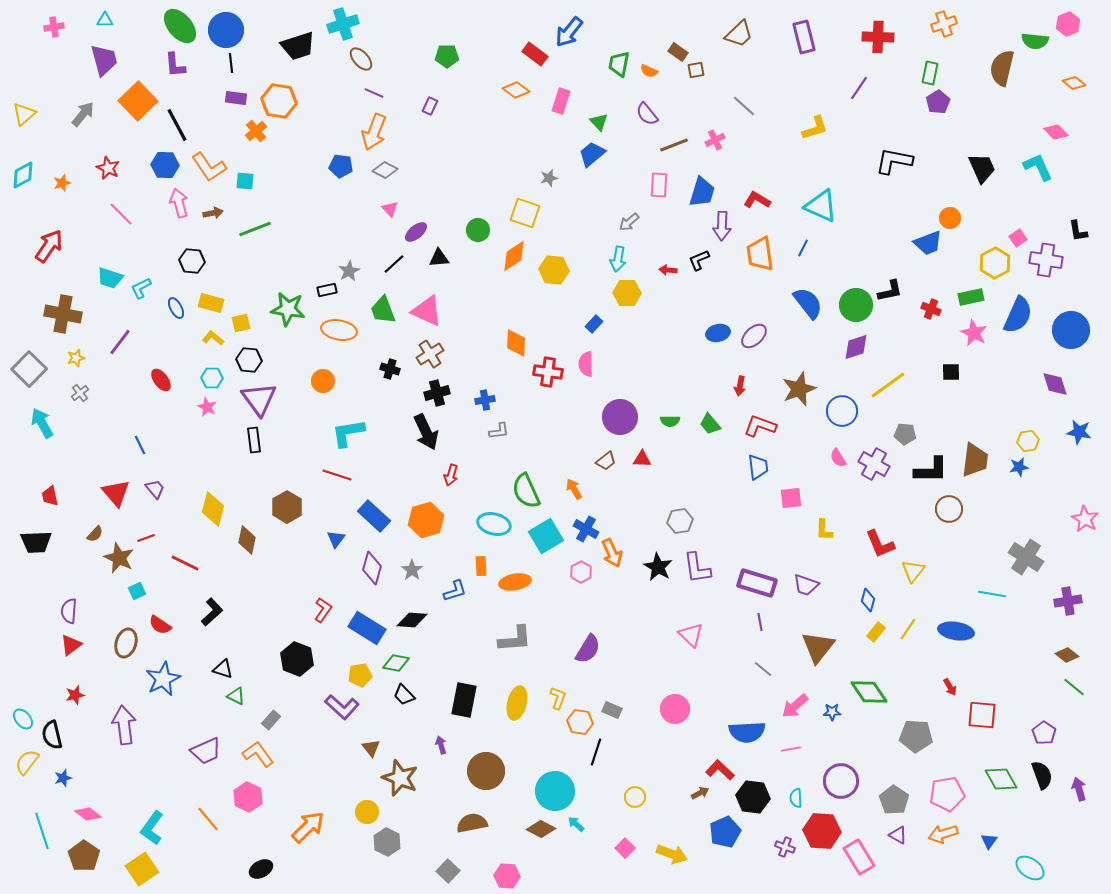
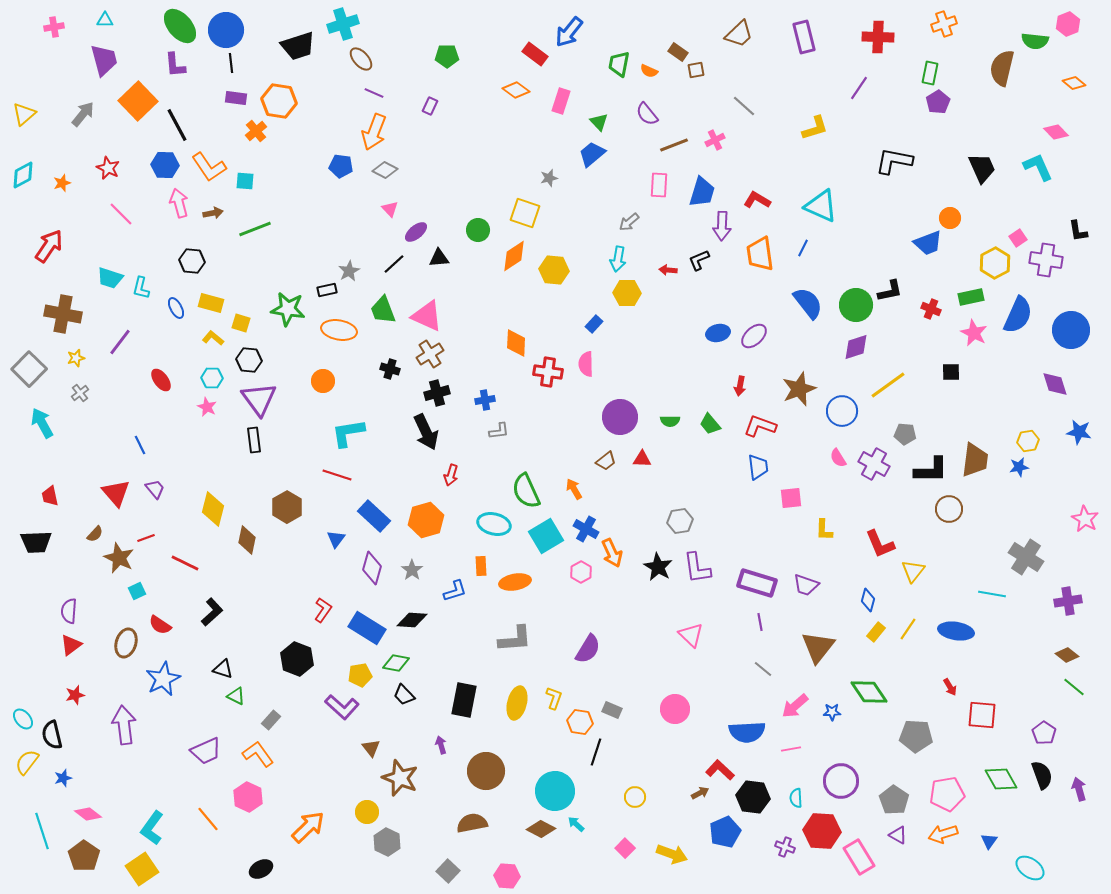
cyan L-shape at (141, 288): rotated 50 degrees counterclockwise
pink triangle at (427, 311): moved 5 px down
yellow square at (241, 323): rotated 30 degrees clockwise
yellow L-shape at (558, 698): moved 4 px left
